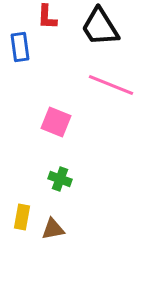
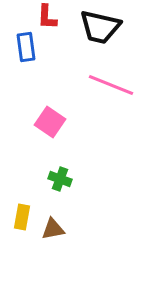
black trapezoid: rotated 45 degrees counterclockwise
blue rectangle: moved 6 px right
pink square: moved 6 px left; rotated 12 degrees clockwise
